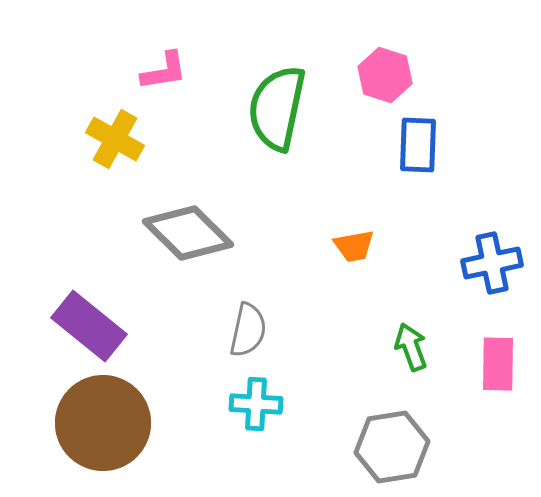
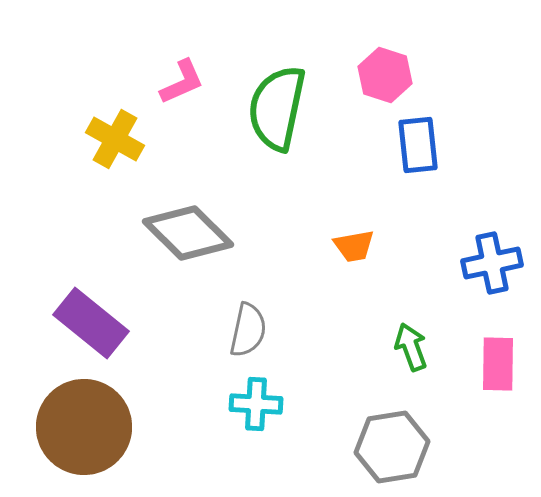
pink L-shape: moved 18 px right, 11 px down; rotated 15 degrees counterclockwise
blue rectangle: rotated 8 degrees counterclockwise
purple rectangle: moved 2 px right, 3 px up
brown circle: moved 19 px left, 4 px down
